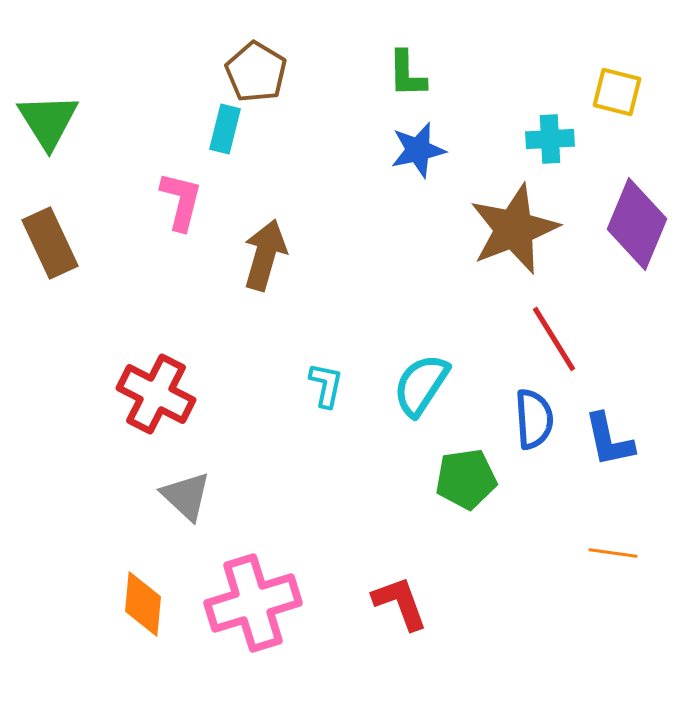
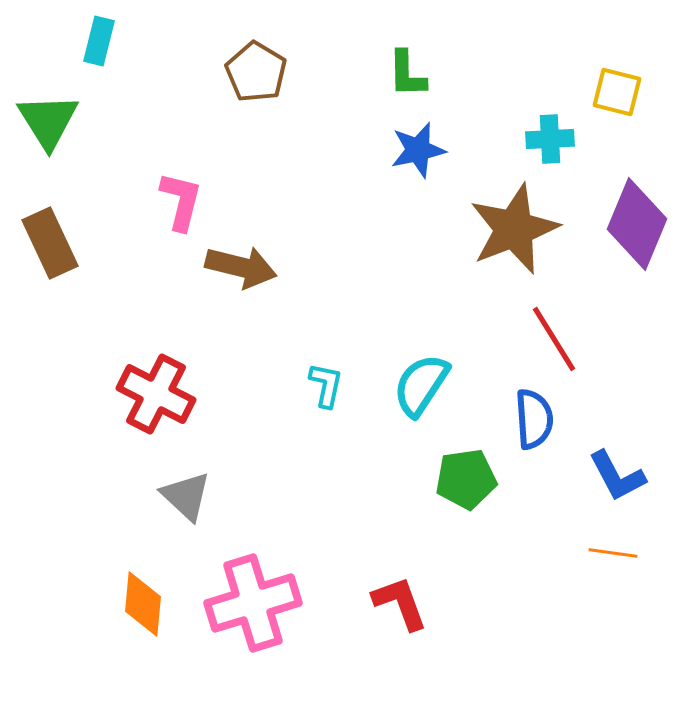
cyan rectangle: moved 126 px left, 88 px up
brown arrow: moved 24 px left, 12 px down; rotated 88 degrees clockwise
blue L-shape: moved 8 px right, 36 px down; rotated 16 degrees counterclockwise
